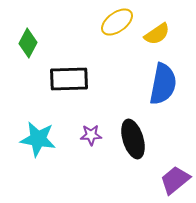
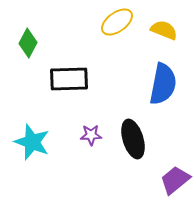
yellow semicircle: moved 7 px right, 4 px up; rotated 124 degrees counterclockwise
cyan star: moved 6 px left, 3 px down; rotated 12 degrees clockwise
